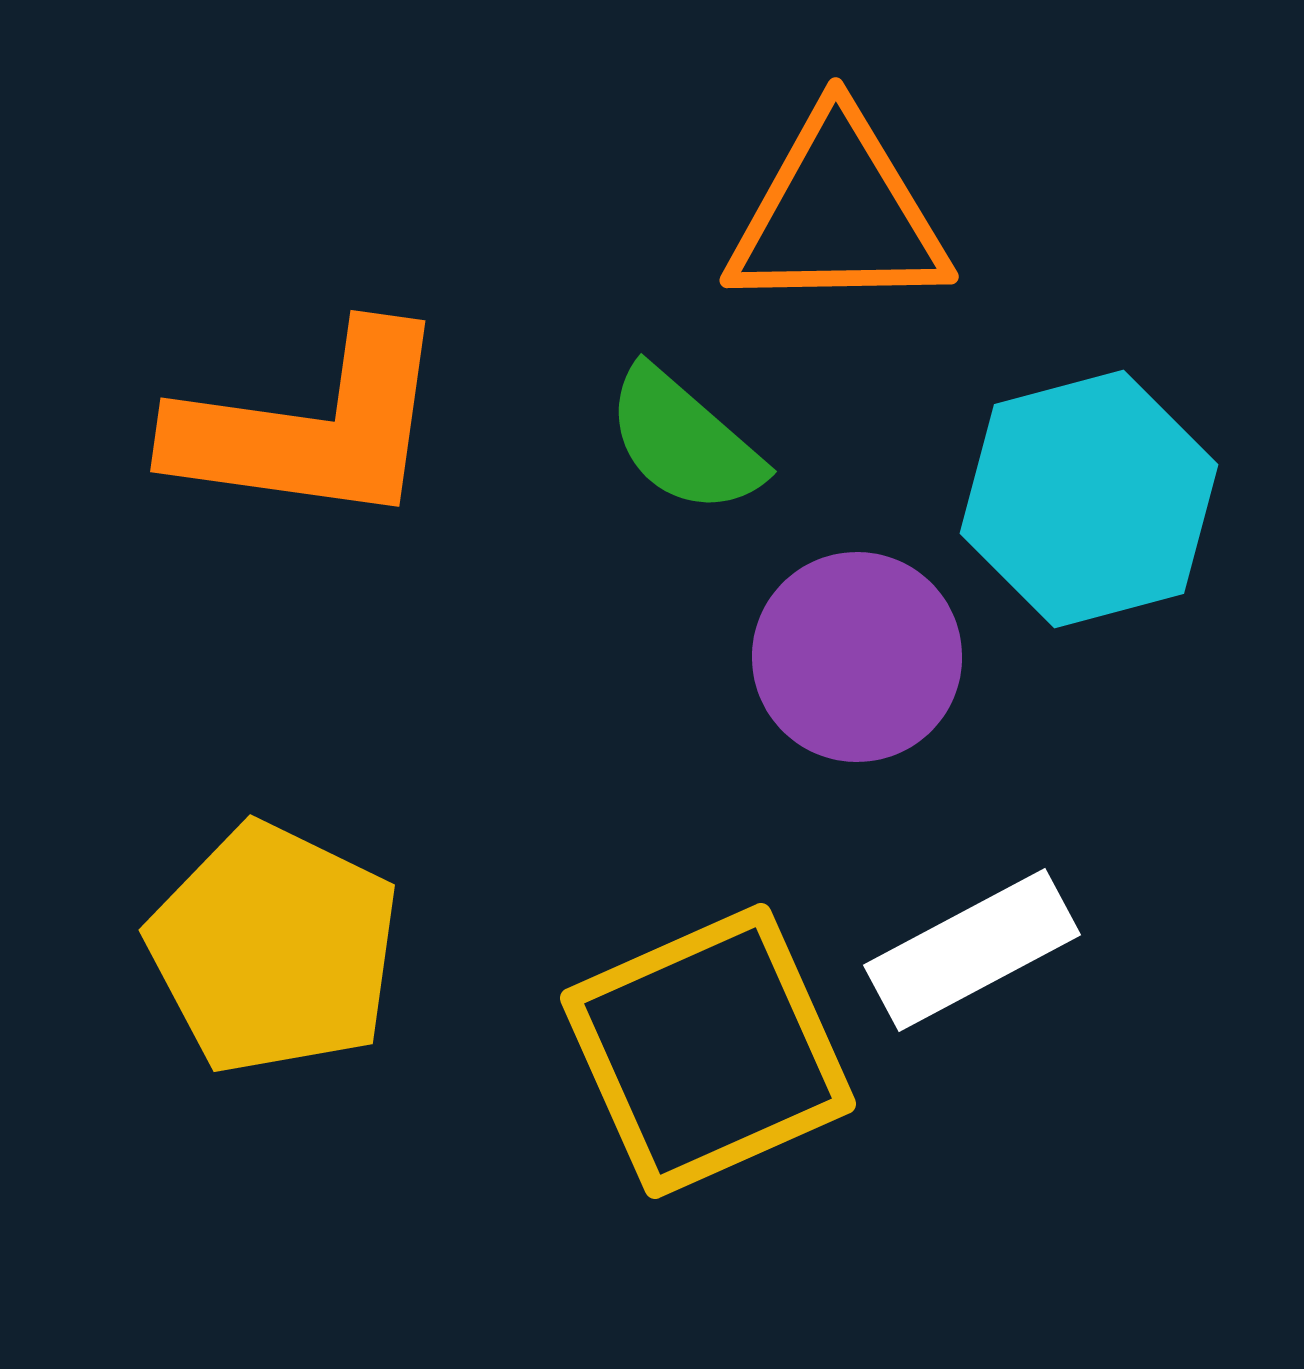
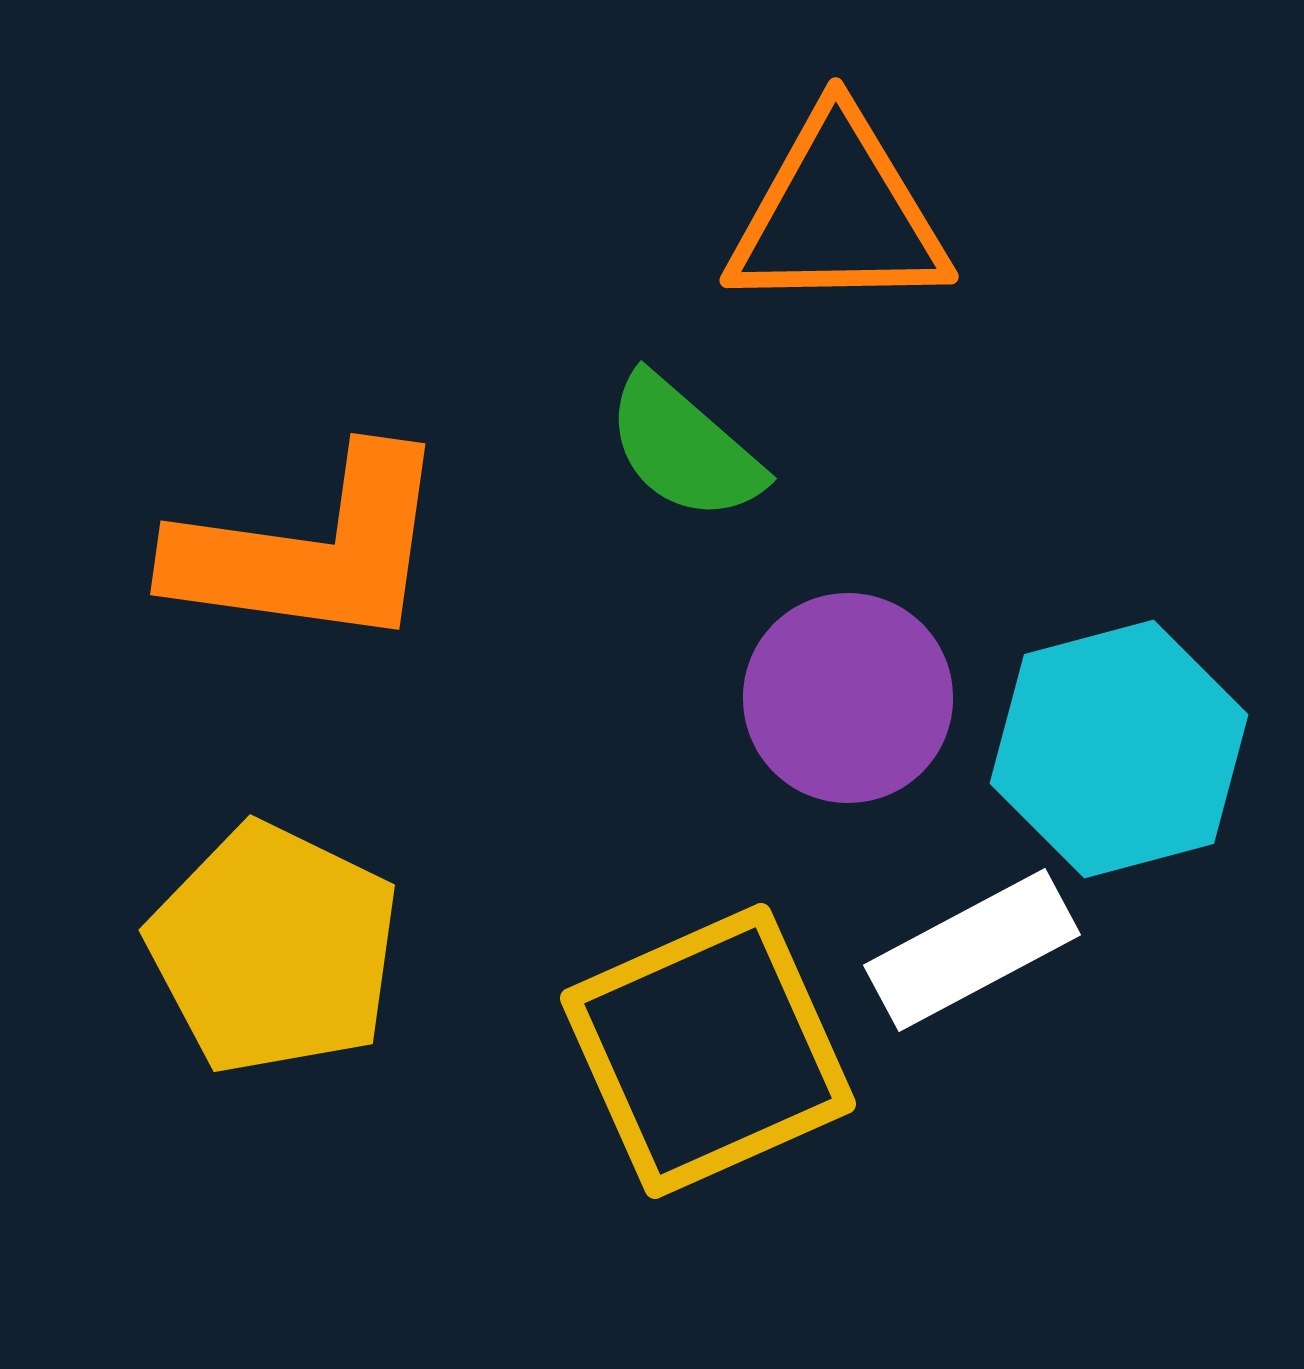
orange L-shape: moved 123 px down
green semicircle: moved 7 px down
cyan hexagon: moved 30 px right, 250 px down
purple circle: moved 9 px left, 41 px down
